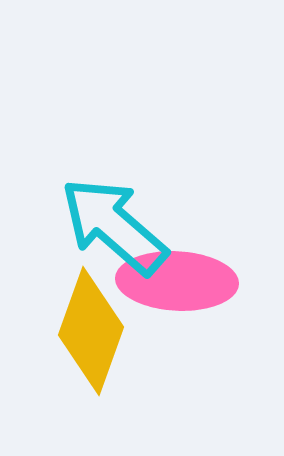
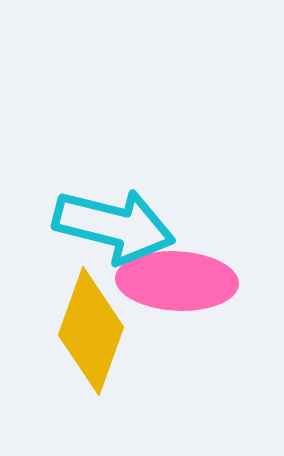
cyan arrow: rotated 153 degrees clockwise
